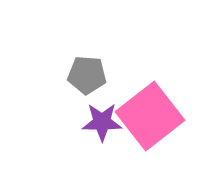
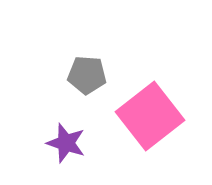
purple star: moved 36 px left, 21 px down; rotated 18 degrees clockwise
